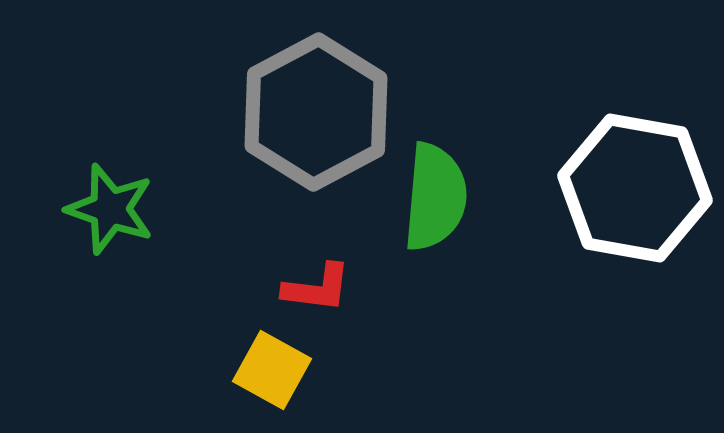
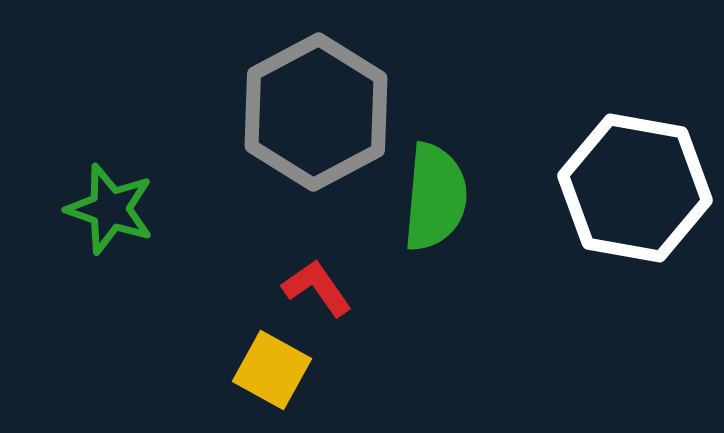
red L-shape: rotated 132 degrees counterclockwise
